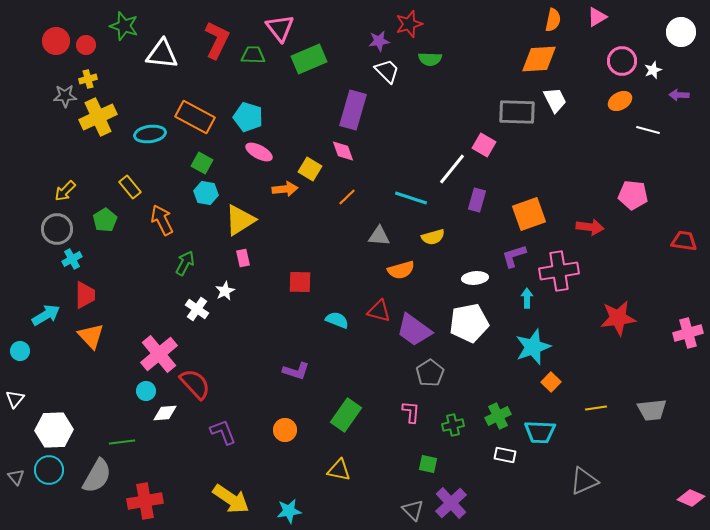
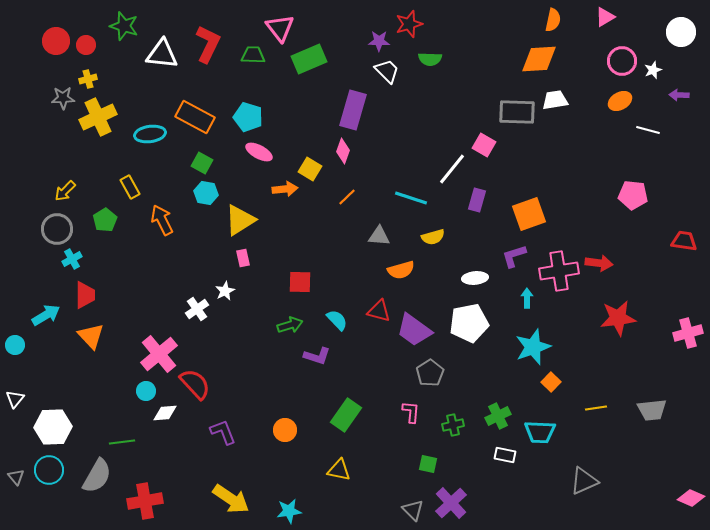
pink triangle at (597, 17): moved 8 px right
red L-shape at (217, 40): moved 9 px left, 4 px down
purple star at (379, 41): rotated 10 degrees clockwise
gray star at (65, 96): moved 2 px left, 2 px down
white trapezoid at (555, 100): rotated 72 degrees counterclockwise
pink diamond at (343, 151): rotated 40 degrees clockwise
yellow rectangle at (130, 187): rotated 10 degrees clockwise
red arrow at (590, 227): moved 9 px right, 36 px down
green arrow at (185, 263): moved 105 px right, 62 px down; rotated 45 degrees clockwise
white cross at (197, 309): rotated 20 degrees clockwise
cyan semicircle at (337, 320): rotated 25 degrees clockwise
cyan circle at (20, 351): moved 5 px left, 6 px up
purple L-shape at (296, 371): moved 21 px right, 15 px up
white hexagon at (54, 430): moved 1 px left, 3 px up
